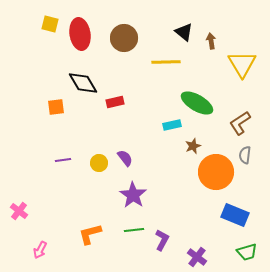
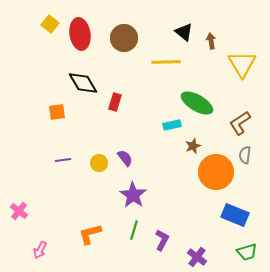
yellow square: rotated 24 degrees clockwise
red rectangle: rotated 60 degrees counterclockwise
orange square: moved 1 px right, 5 px down
green line: rotated 66 degrees counterclockwise
